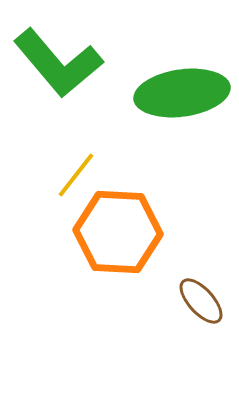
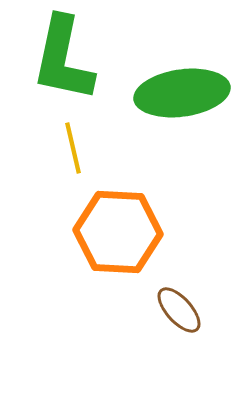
green L-shape: moved 5 px right, 4 px up; rotated 52 degrees clockwise
yellow line: moved 3 px left, 27 px up; rotated 51 degrees counterclockwise
brown ellipse: moved 22 px left, 9 px down
